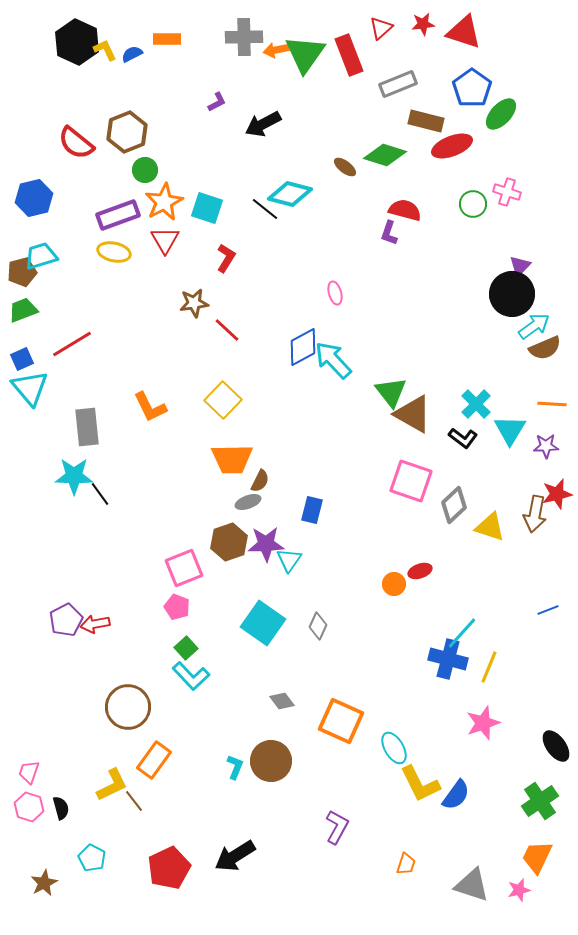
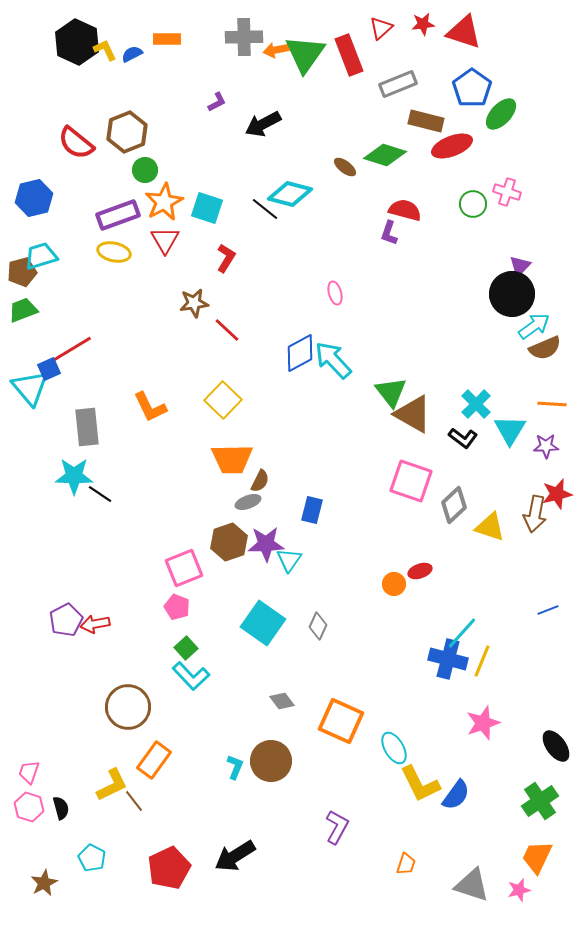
red line at (72, 344): moved 5 px down
blue diamond at (303, 347): moved 3 px left, 6 px down
blue square at (22, 359): moved 27 px right, 10 px down
black line at (100, 494): rotated 20 degrees counterclockwise
yellow line at (489, 667): moved 7 px left, 6 px up
